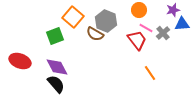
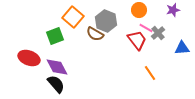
blue triangle: moved 24 px down
gray cross: moved 5 px left
red ellipse: moved 9 px right, 3 px up
